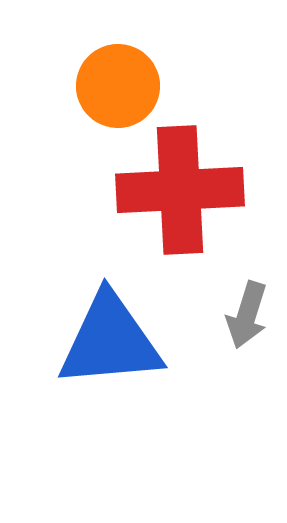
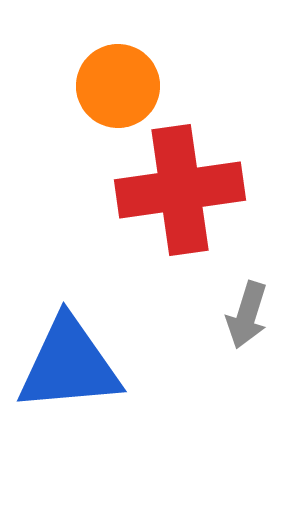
red cross: rotated 5 degrees counterclockwise
blue triangle: moved 41 px left, 24 px down
